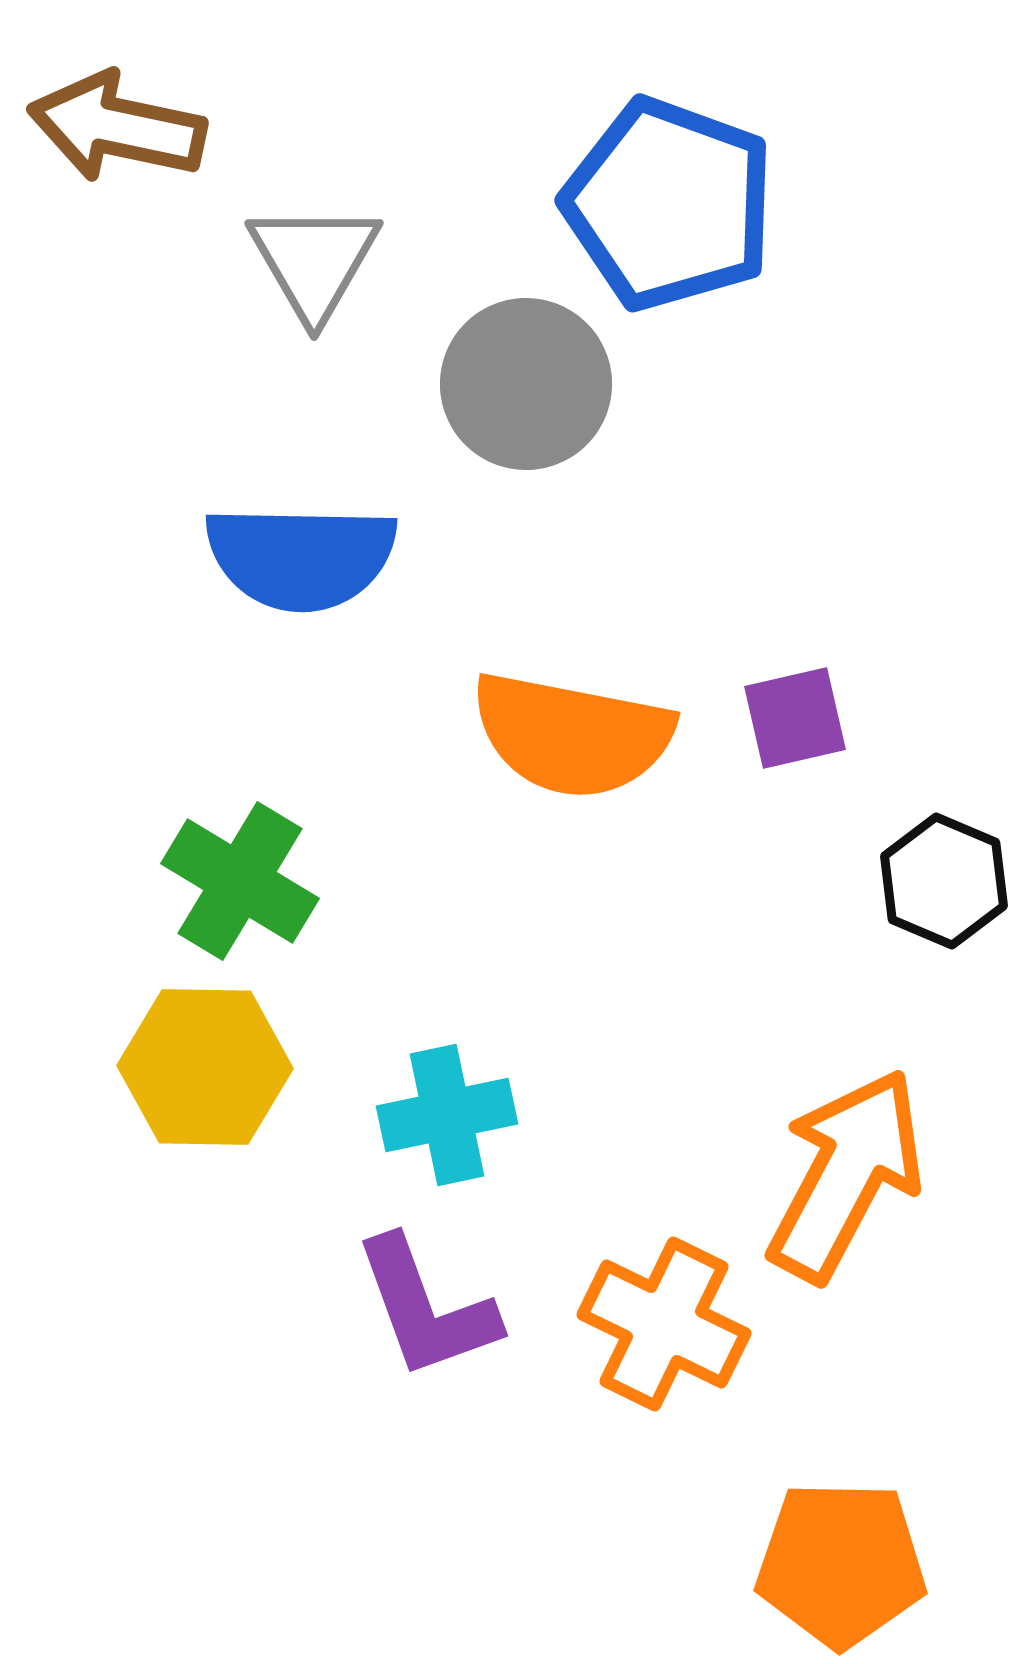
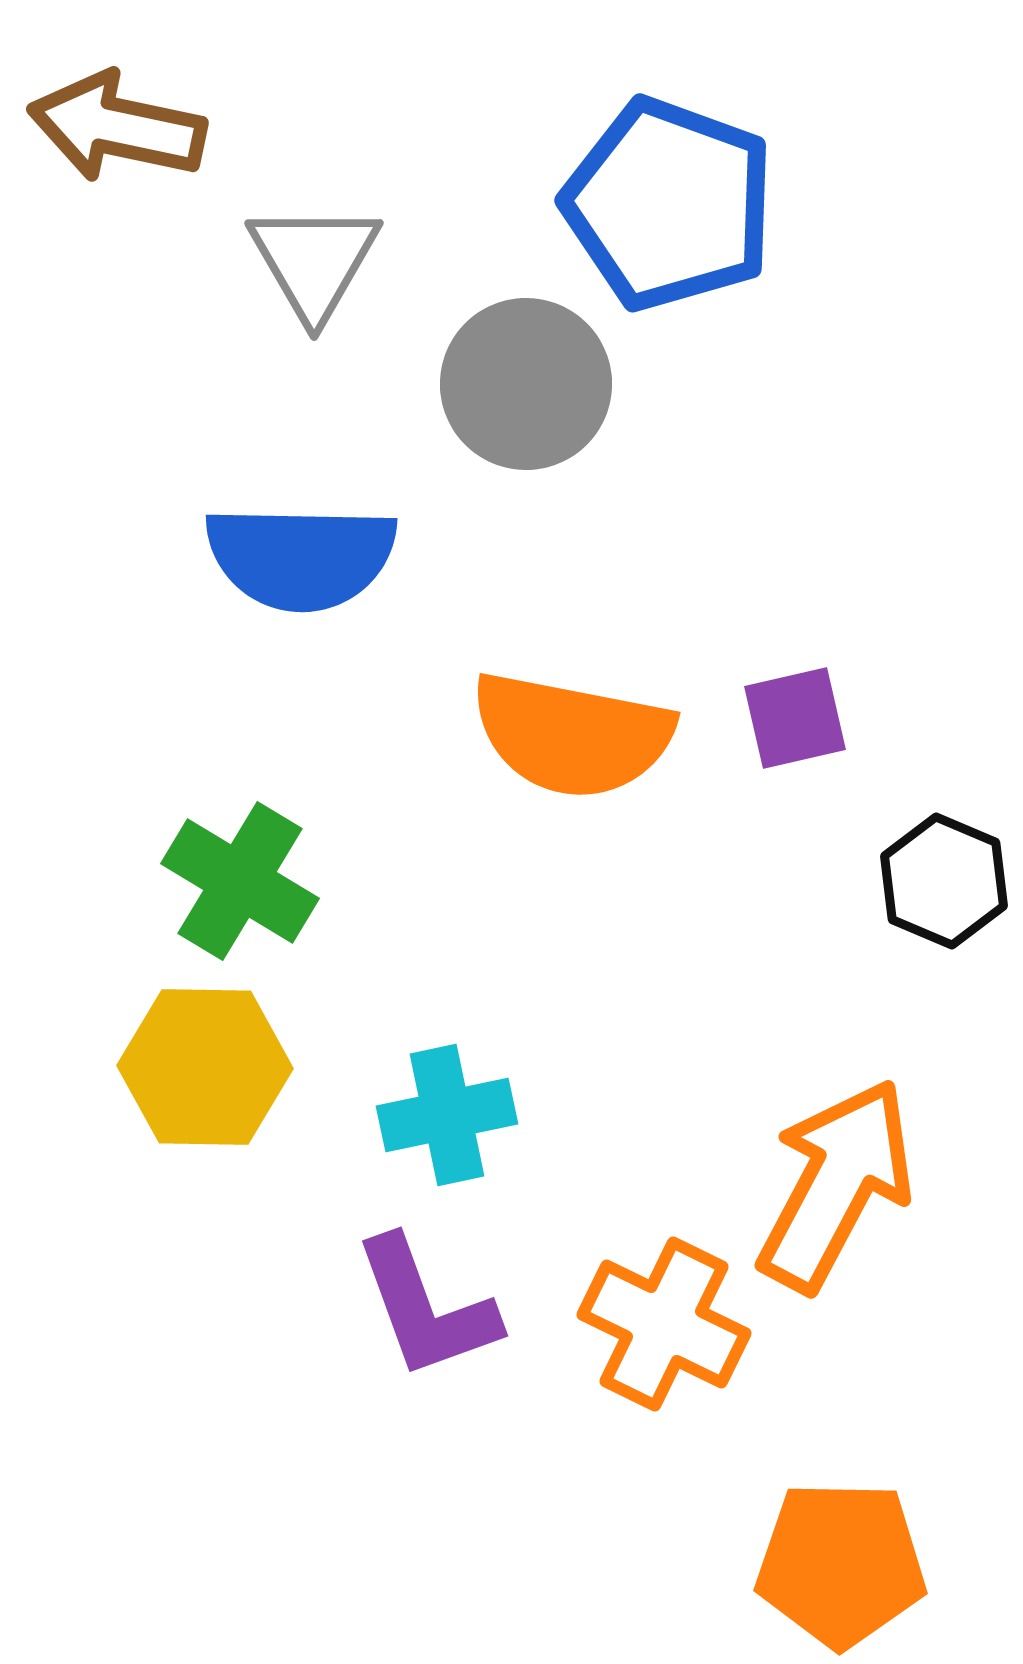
orange arrow: moved 10 px left, 10 px down
